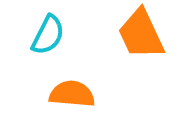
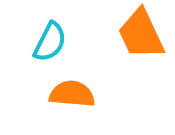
cyan semicircle: moved 2 px right, 7 px down
